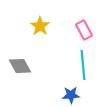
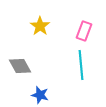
pink rectangle: moved 1 px down; rotated 48 degrees clockwise
cyan line: moved 2 px left
blue star: moved 31 px left; rotated 18 degrees clockwise
